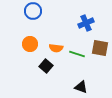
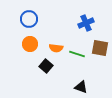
blue circle: moved 4 px left, 8 px down
